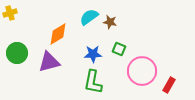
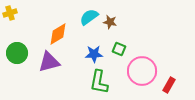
blue star: moved 1 px right
green L-shape: moved 6 px right
